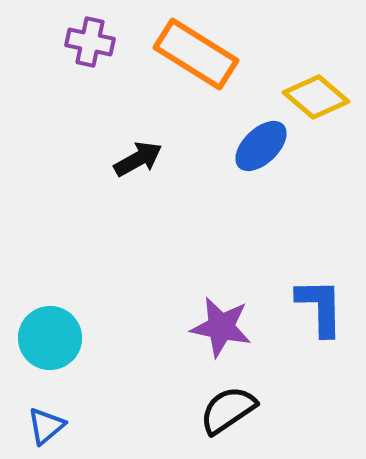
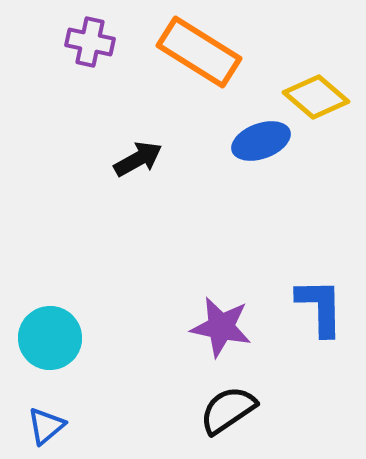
orange rectangle: moved 3 px right, 2 px up
blue ellipse: moved 5 px up; rotated 24 degrees clockwise
